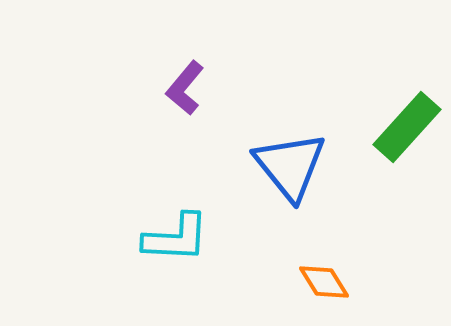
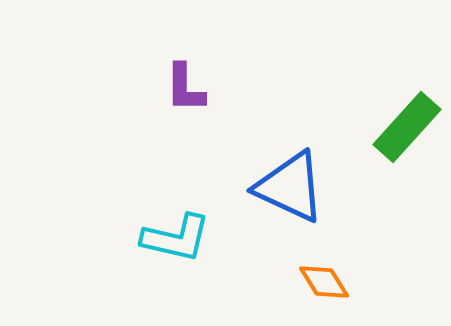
purple L-shape: rotated 40 degrees counterclockwise
blue triangle: moved 21 px down; rotated 26 degrees counterclockwise
cyan L-shape: rotated 10 degrees clockwise
